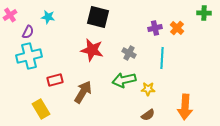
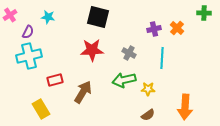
purple cross: moved 1 px left, 1 px down
red star: rotated 15 degrees counterclockwise
